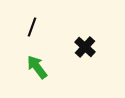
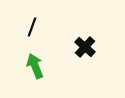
green arrow: moved 2 px left, 1 px up; rotated 15 degrees clockwise
